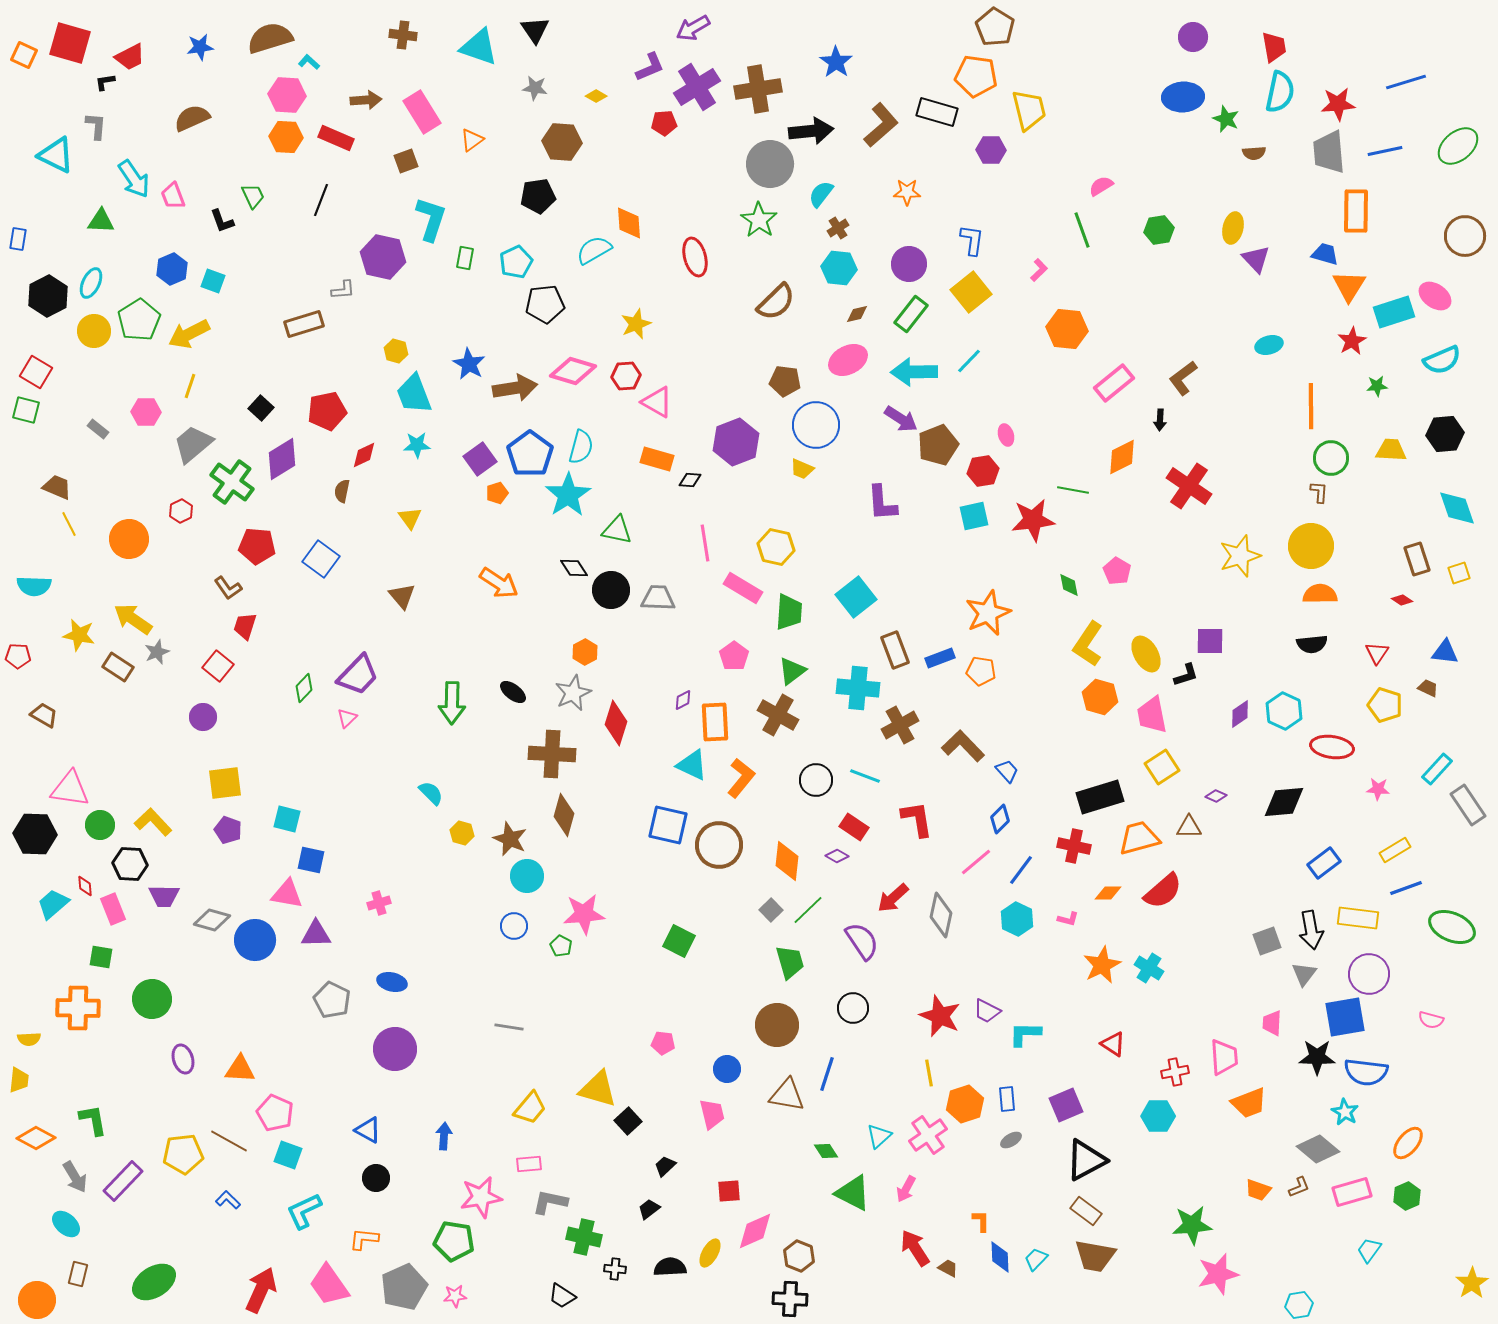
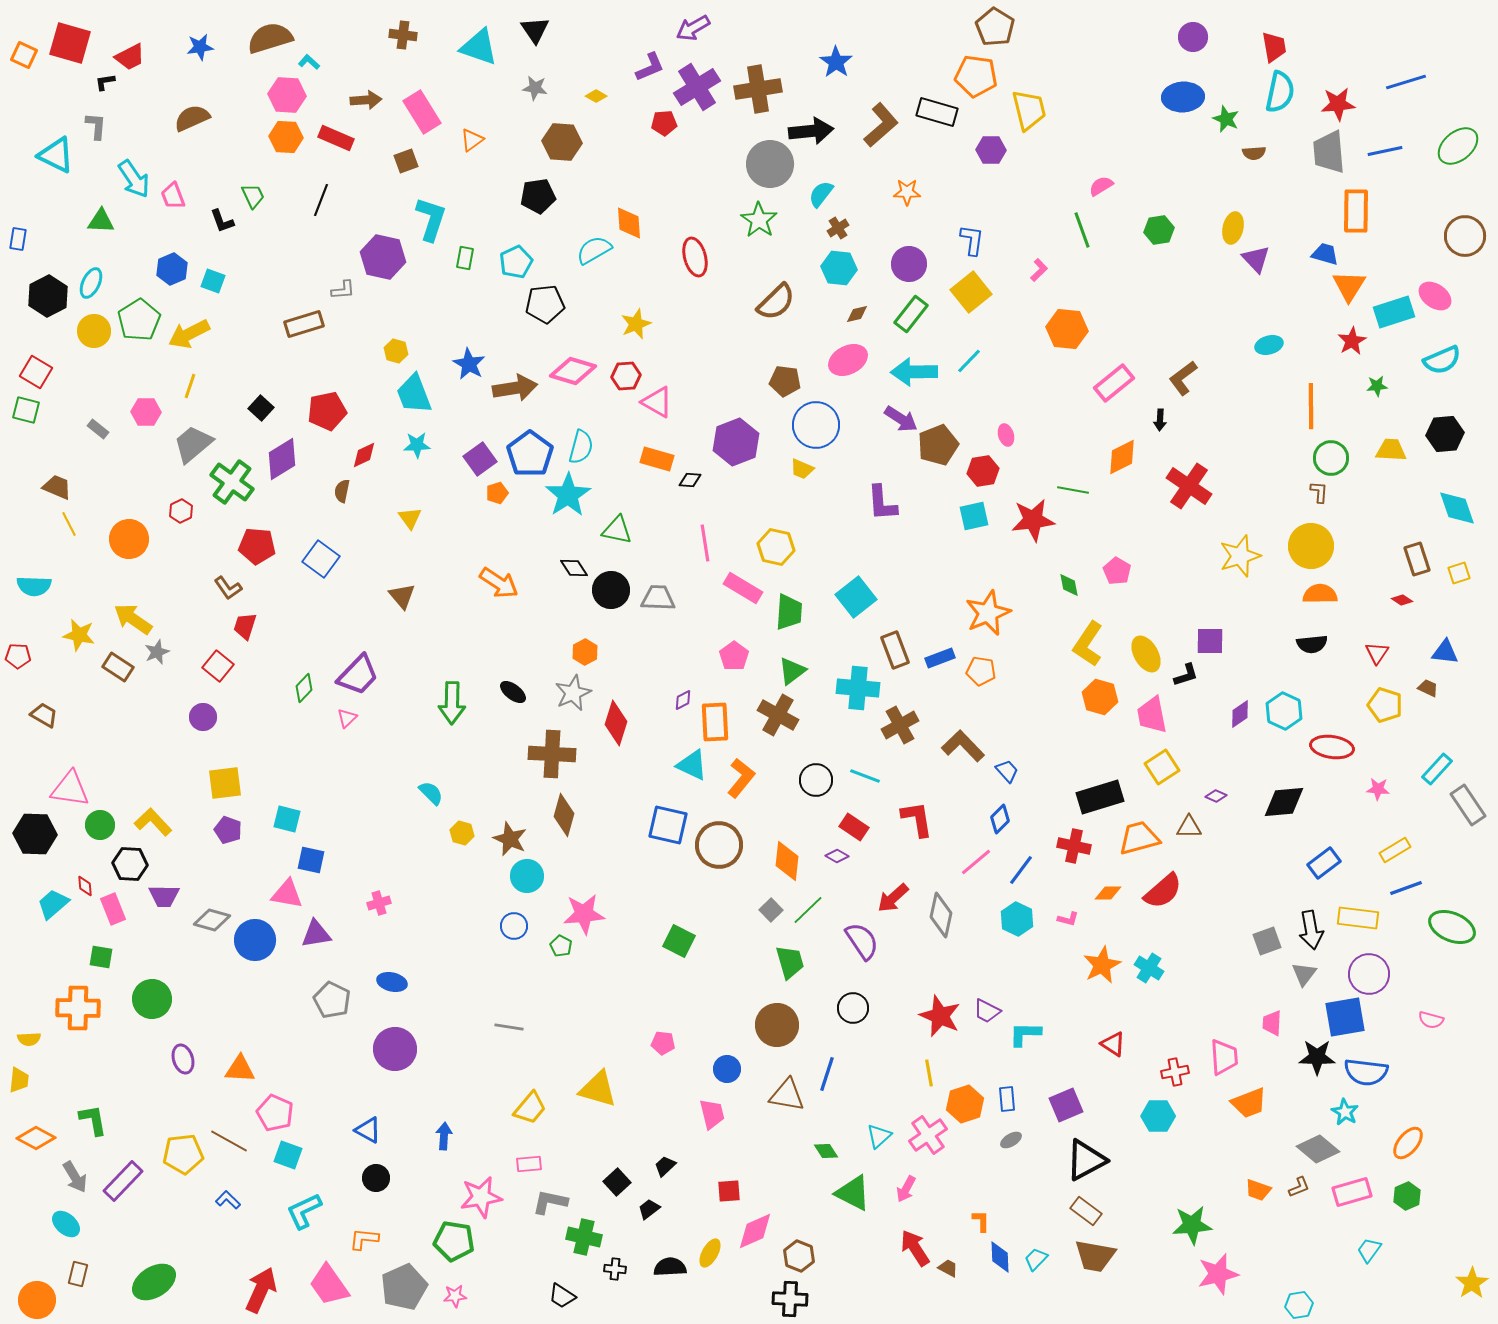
purple triangle at (316, 934): rotated 8 degrees counterclockwise
black square at (628, 1121): moved 11 px left, 61 px down
